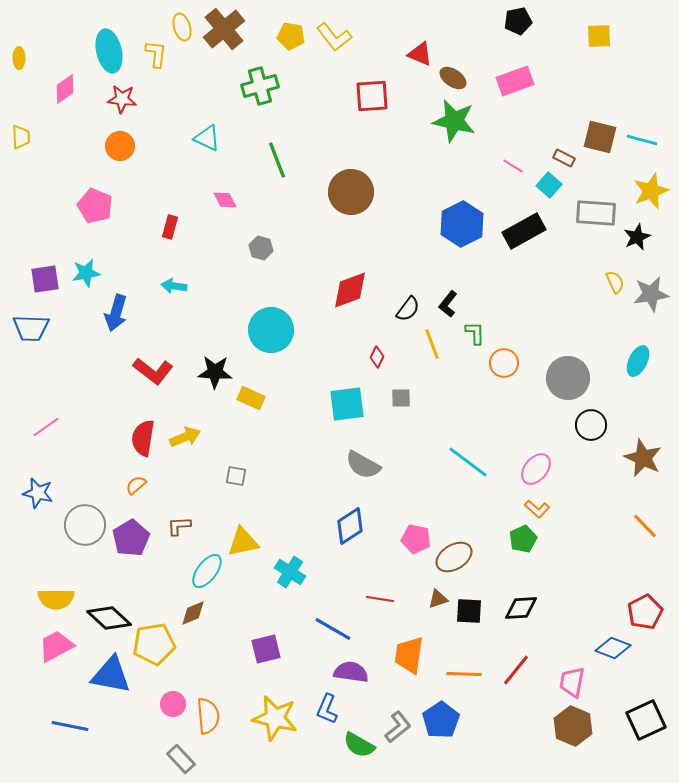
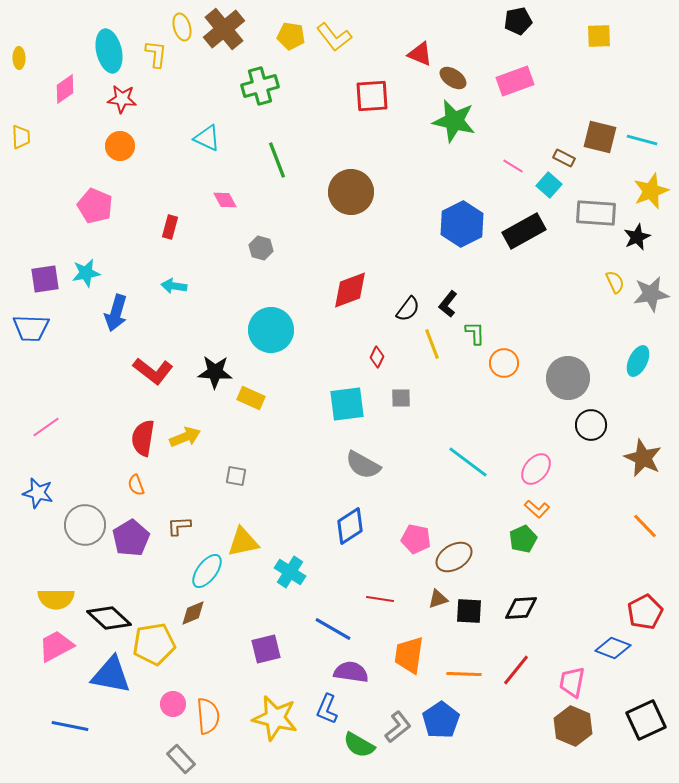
orange semicircle at (136, 485): rotated 70 degrees counterclockwise
